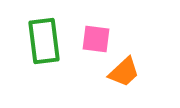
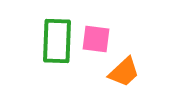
green rectangle: moved 13 px right; rotated 9 degrees clockwise
